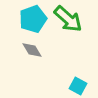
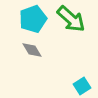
green arrow: moved 3 px right
cyan square: moved 4 px right; rotated 30 degrees clockwise
